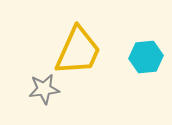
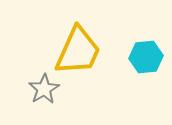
gray star: rotated 24 degrees counterclockwise
